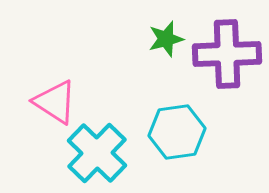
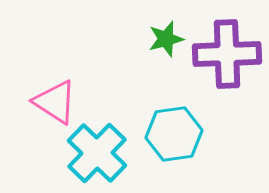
cyan hexagon: moved 3 px left, 2 px down
